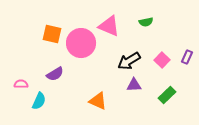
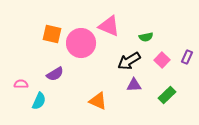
green semicircle: moved 15 px down
